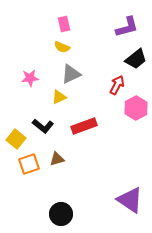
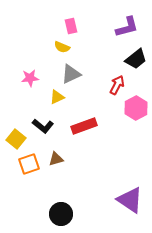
pink rectangle: moved 7 px right, 2 px down
yellow triangle: moved 2 px left
brown triangle: moved 1 px left
